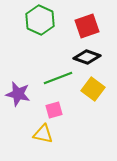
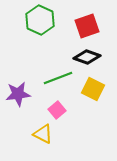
yellow square: rotated 10 degrees counterclockwise
purple star: rotated 20 degrees counterclockwise
pink square: moved 3 px right; rotated 24 degrees counterclockwise
yellow triangle: rotated 15 degrees clockwise
